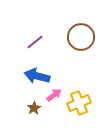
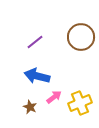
pink arrow: moved 2 px down
yellow cross: moved 1 px right
brown star: moved 4 px left, 1 px up; rotated 16 degrees counterclockwise
